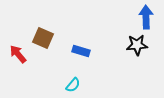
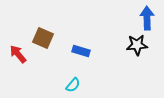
blue arrow: moved 1 px right, 1 px down
